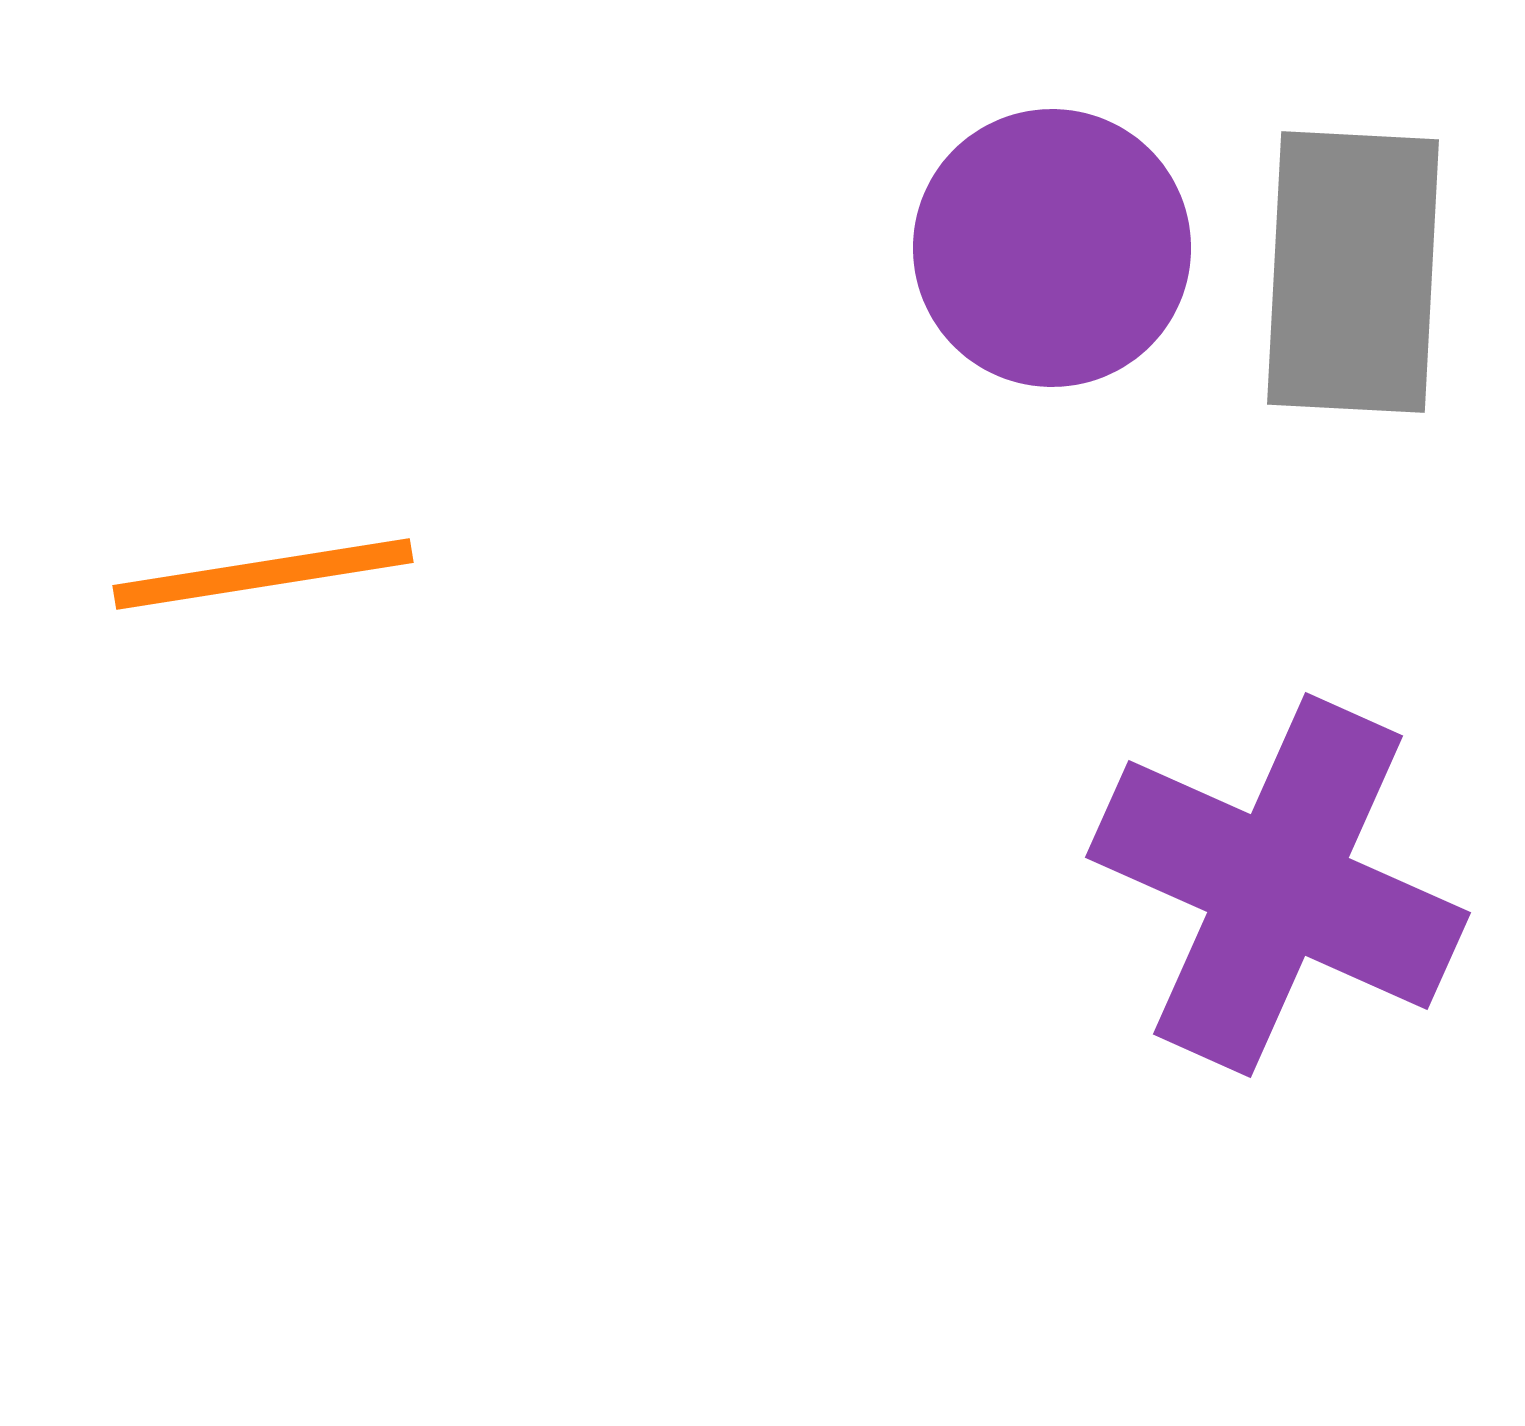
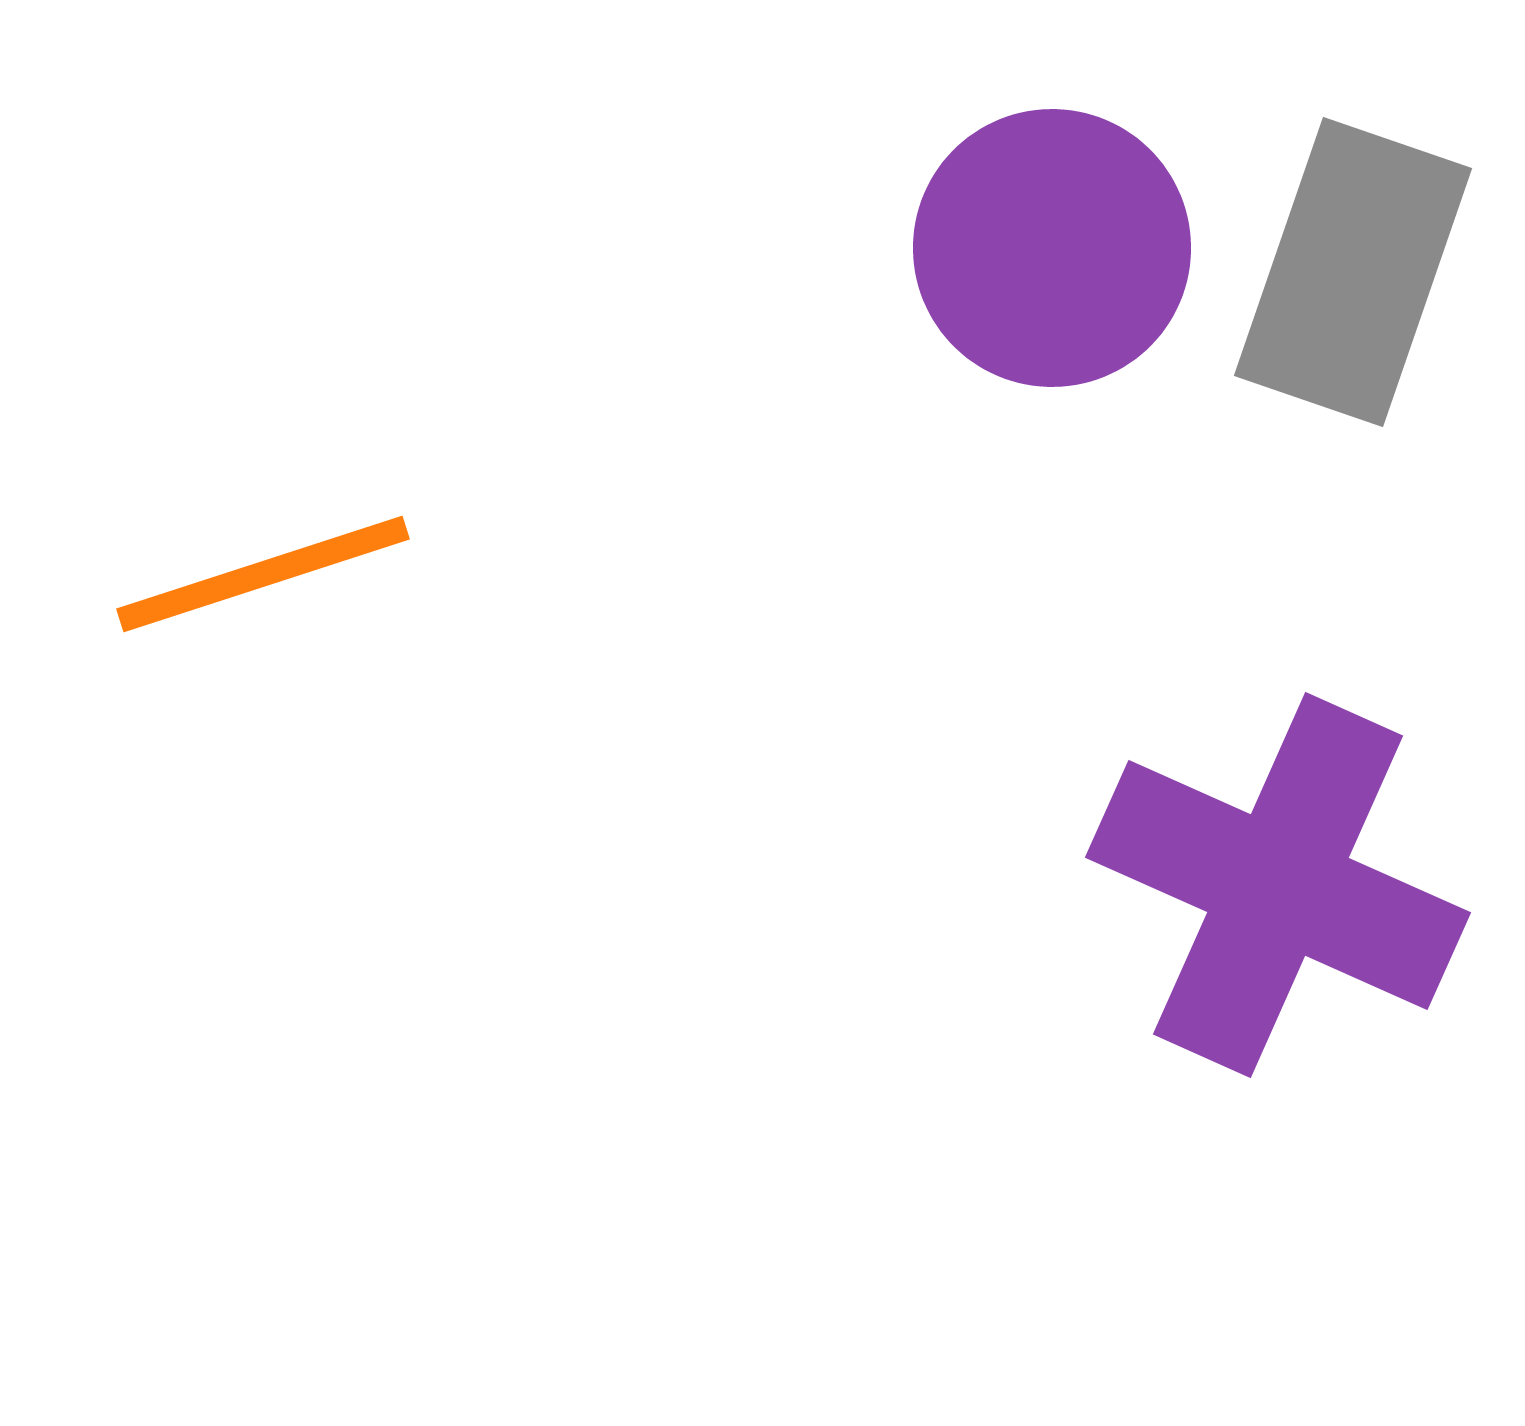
gray rectangle: rotated 16 degrees clockwise
orange line: rotated 9 degrees counterclockwise
